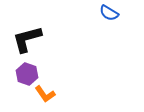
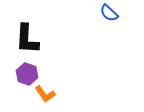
blue semicircle: rotated 12 degrees clockwise
black L-shape: rotated 72 degrees counterclockwise
